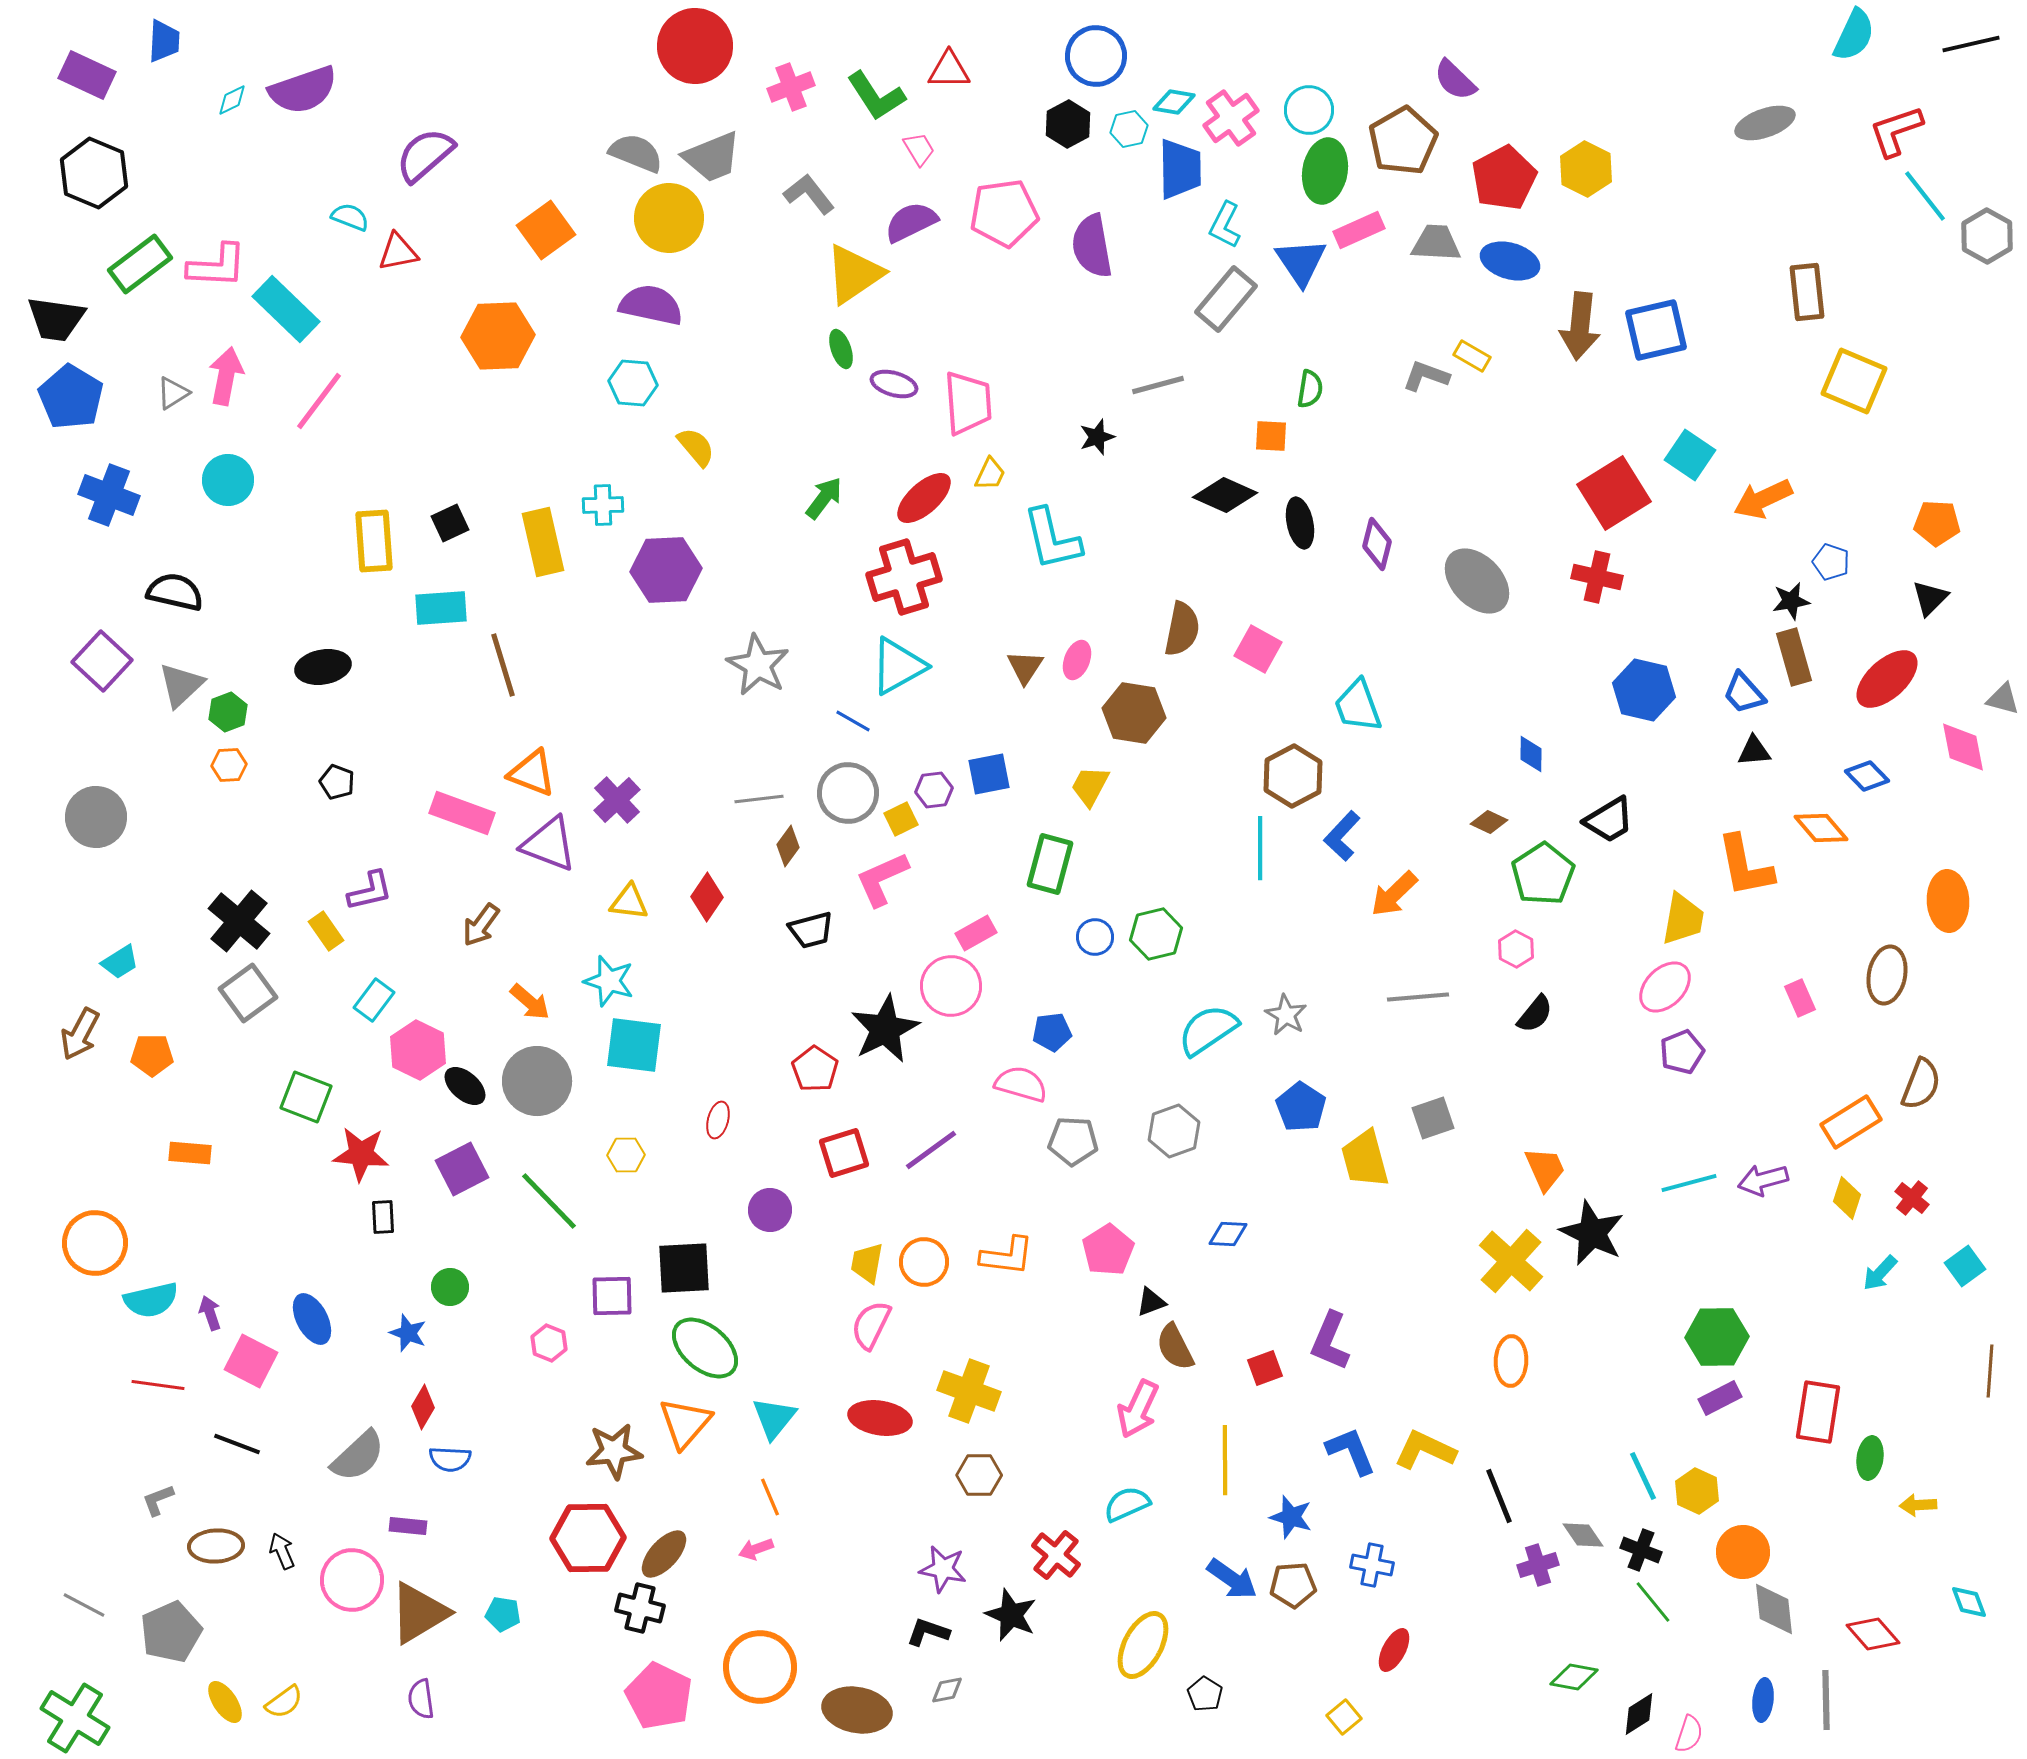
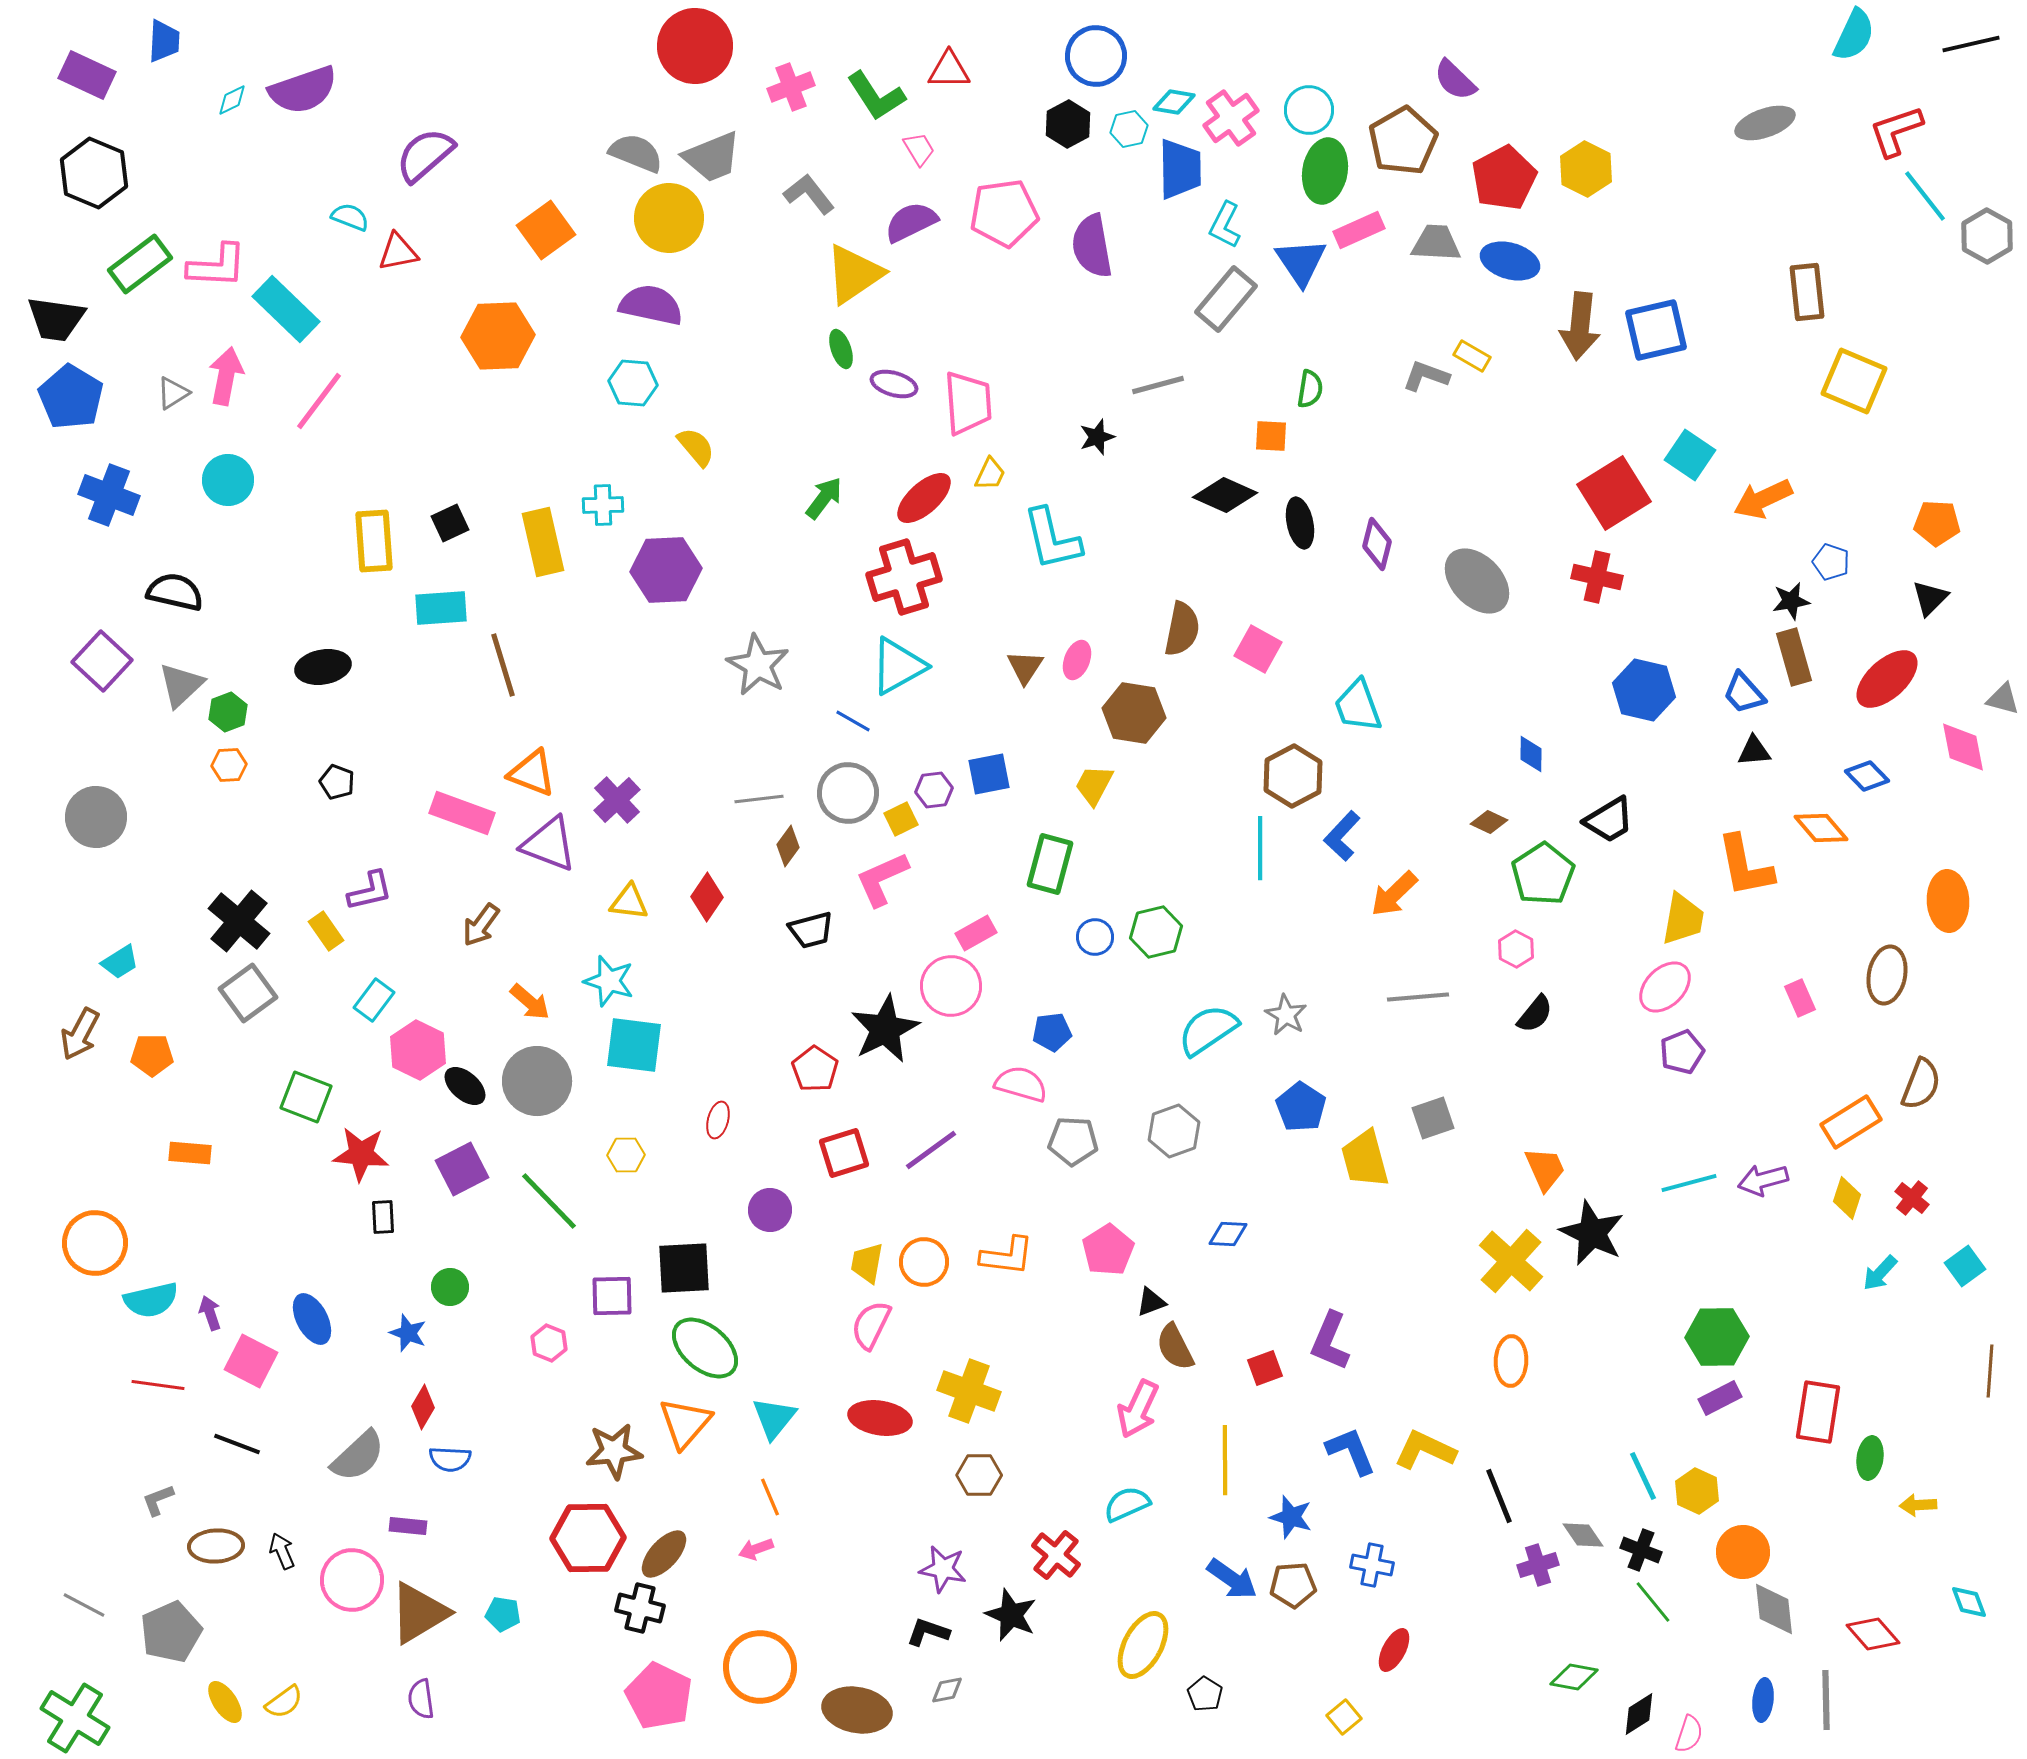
yellow trapezoid at (1090, 786): moved 4 px right, 1 px up
green hexagon at (1156, 934): moved 2 px up
